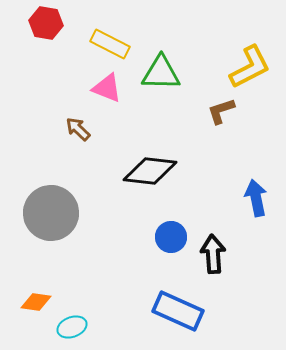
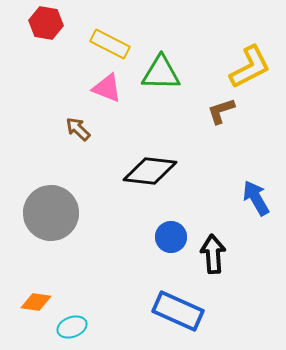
blue arrow: rotated 18 degrees counterclockwise
